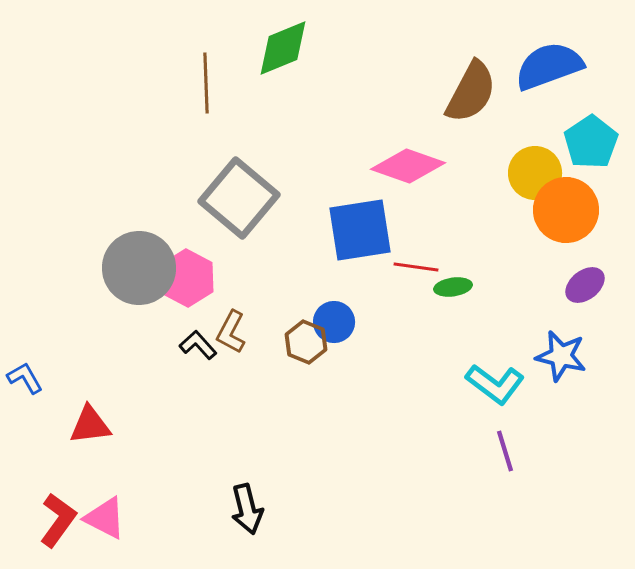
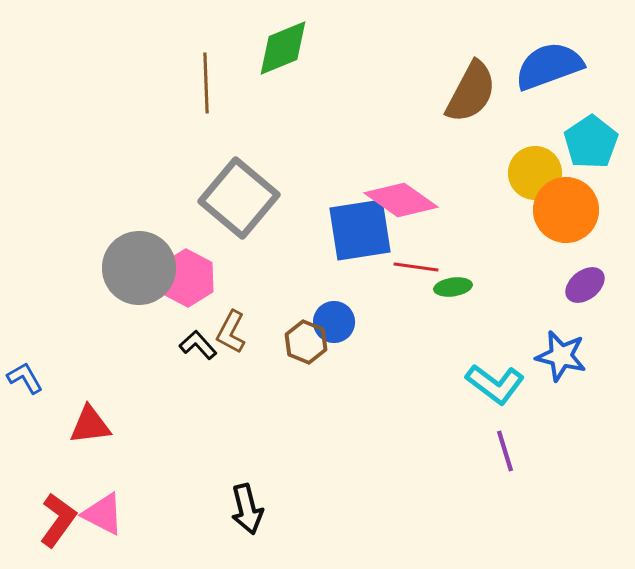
pink diamond: moved 7 px left, 34 px down; rotated 16 degrees clockwise
pink triangle: moved 2 px left, 4 px up
